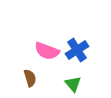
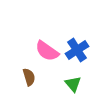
pink semicircle: rotated 15 degrees clockwise
brown semicircle: moved 1 px left, 1 px up
